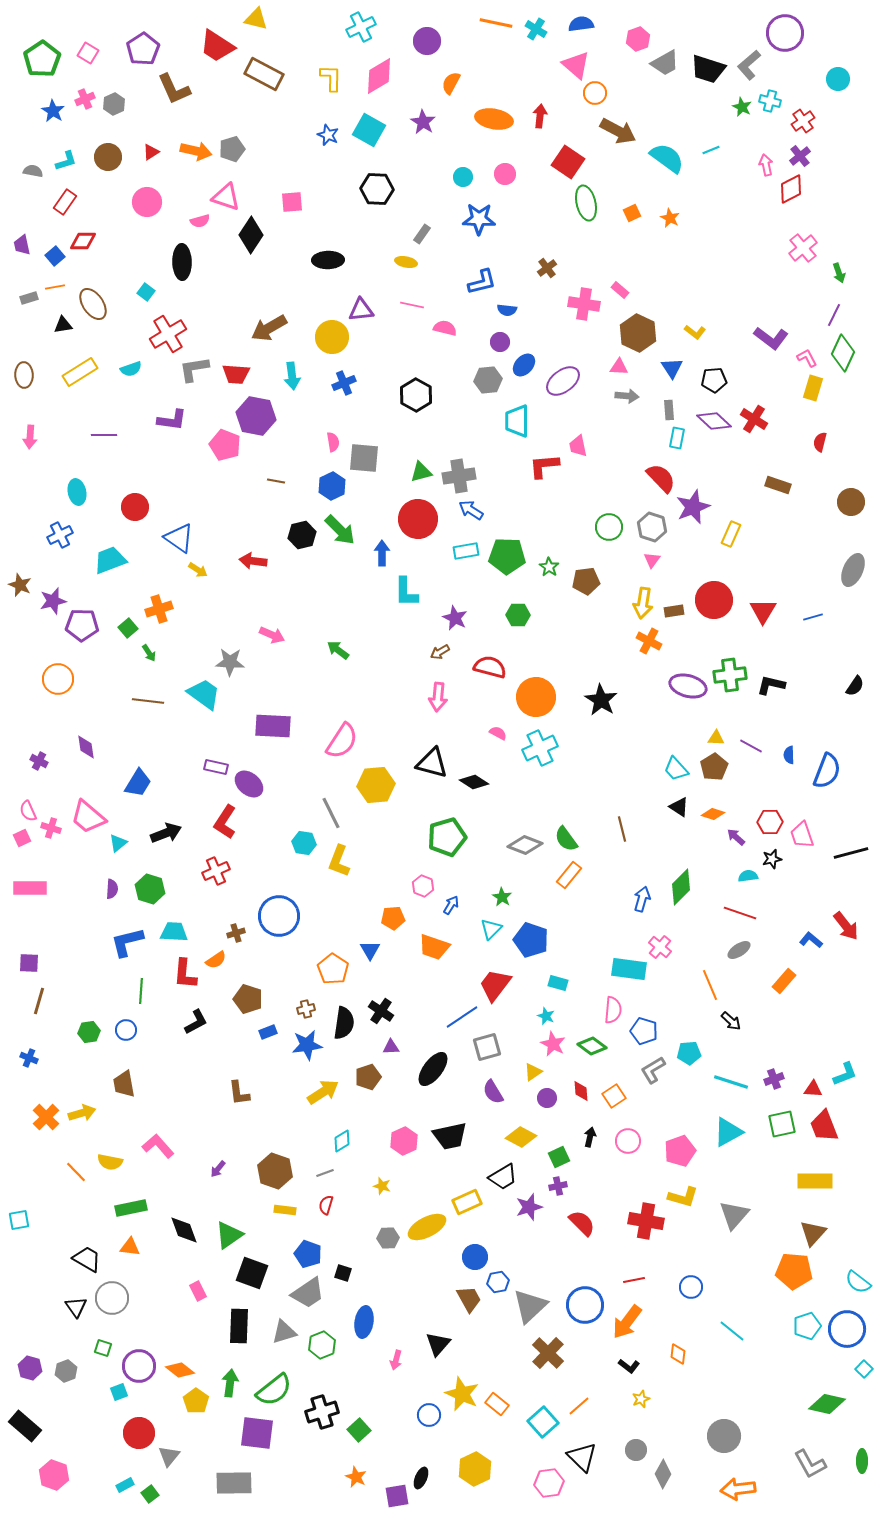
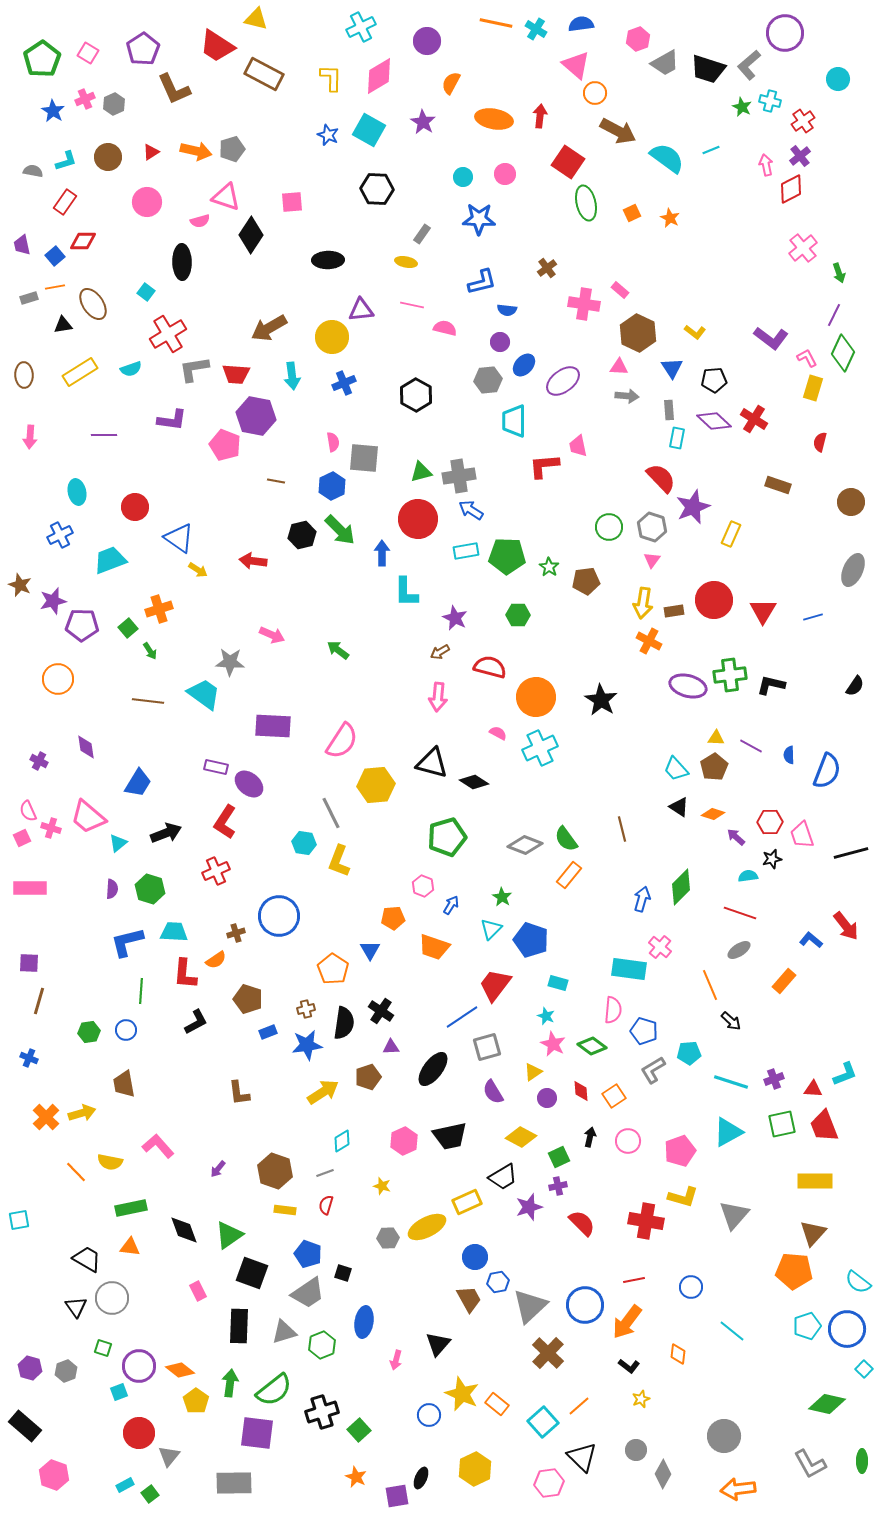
cyan trapezoid at (517, 421): moved 3 px left
green arrow at (149, 653): moved 1 px right, 2 px up
